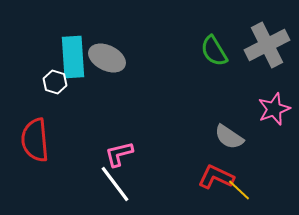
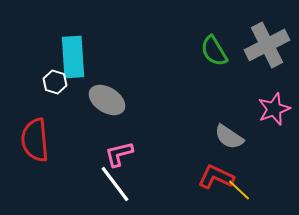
gray ellipse: moved 42 px down; rotated 6 degrees clockwise
